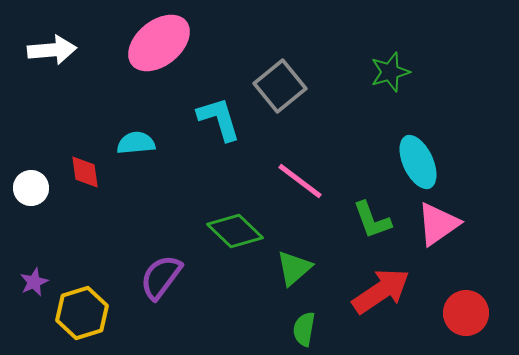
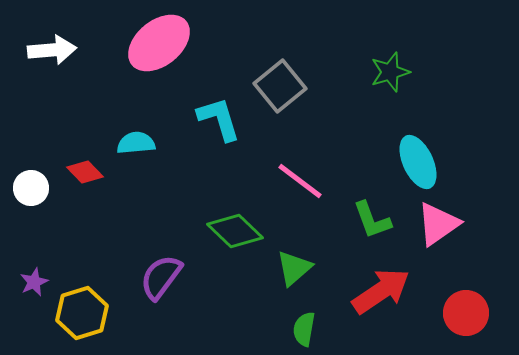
red diamond: rotated 36 degrees counterclockwise
